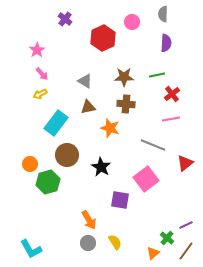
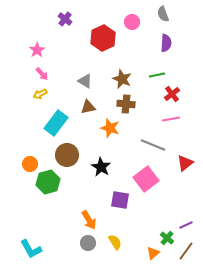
gray semicircle: rotated 21 degrees counterclockwise
brown star: moved 2 px left, 2 px down; rotated 24 degrees clockwise
